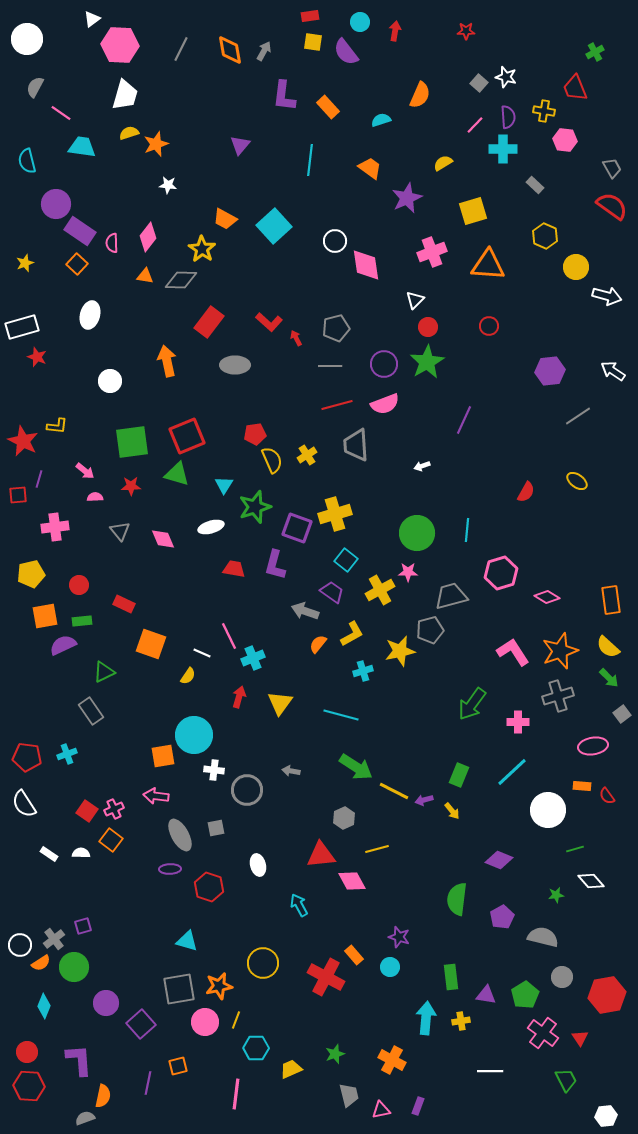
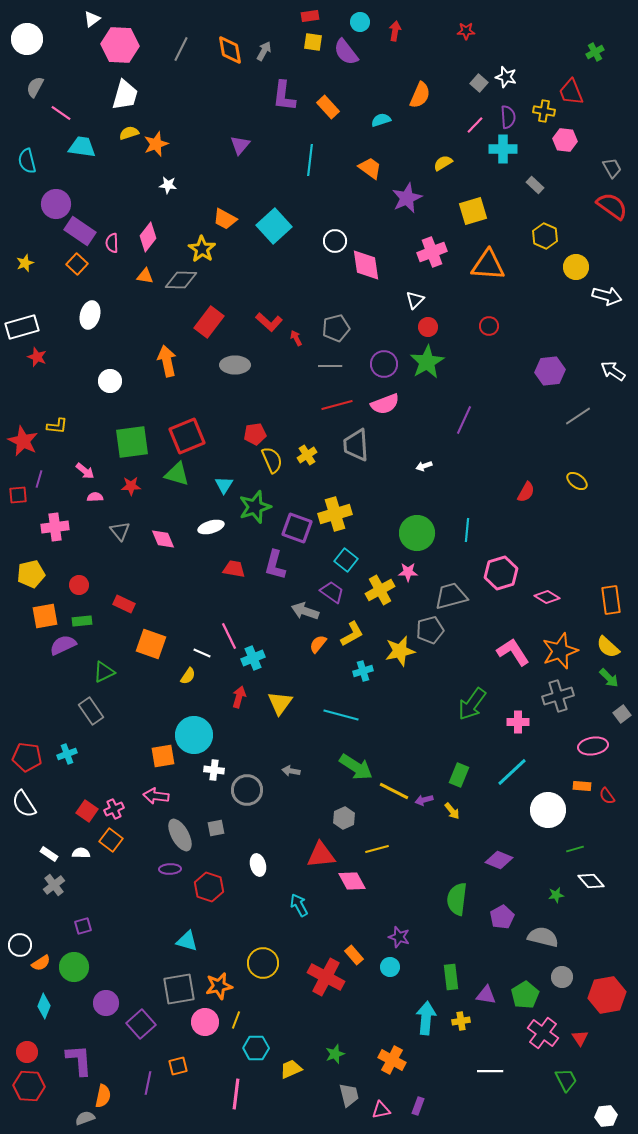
red trapezoid at (575, 88): moved 4 px left, 4 px down
white arrow at (422, 466): moved 2 px right
gray cross at (54, 939): moved 54 px up
